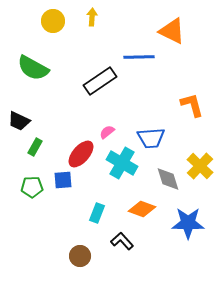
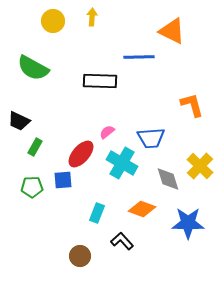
black rectangle: rotated 36 degrees clockwise
